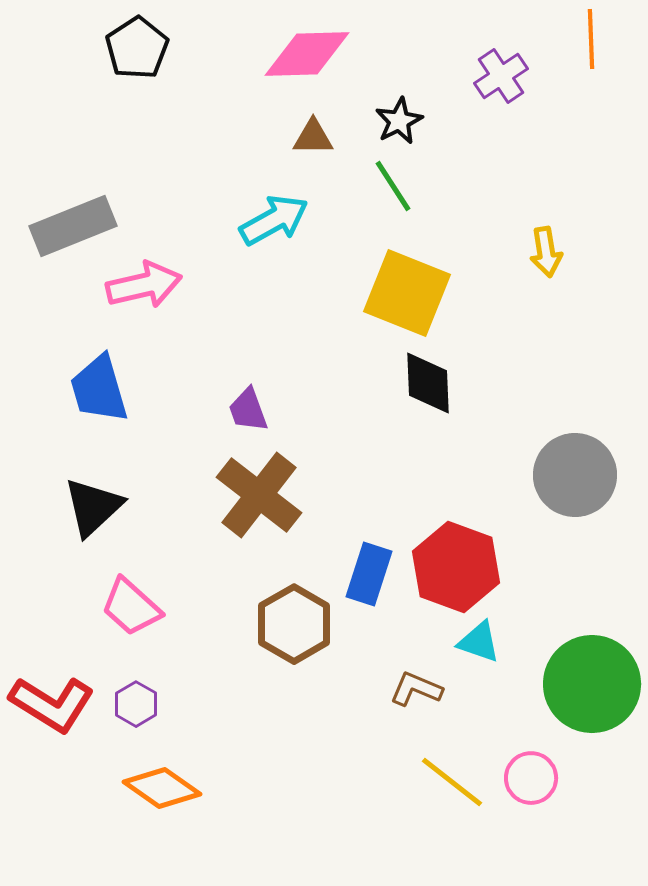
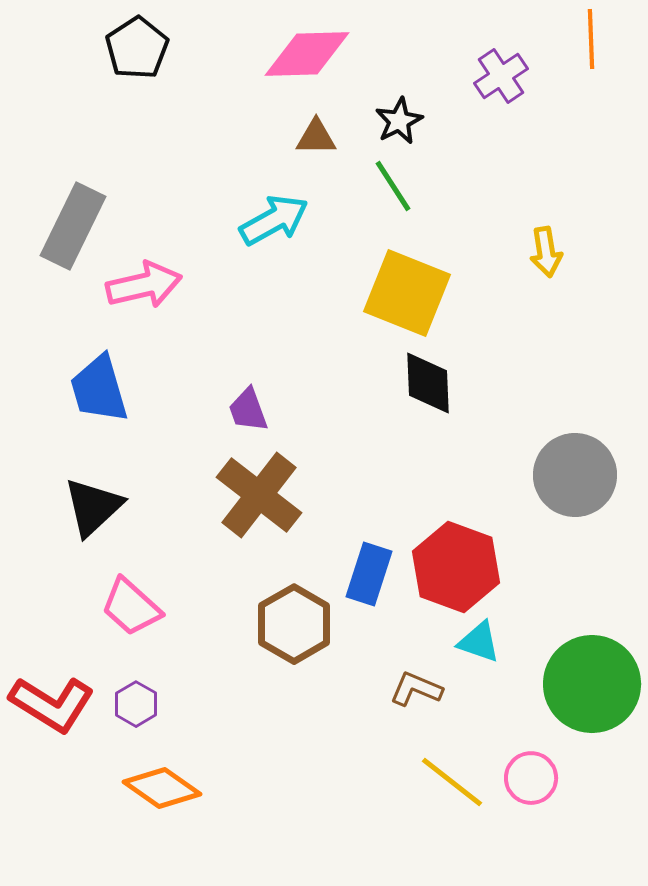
brown triangle: moved 3 px right
gray rectangle: rotated 42 degrees counterclockwise
